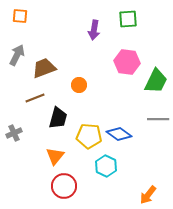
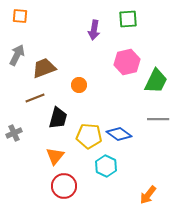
pink hexagon: rotated 20 degrees counterclockwise
